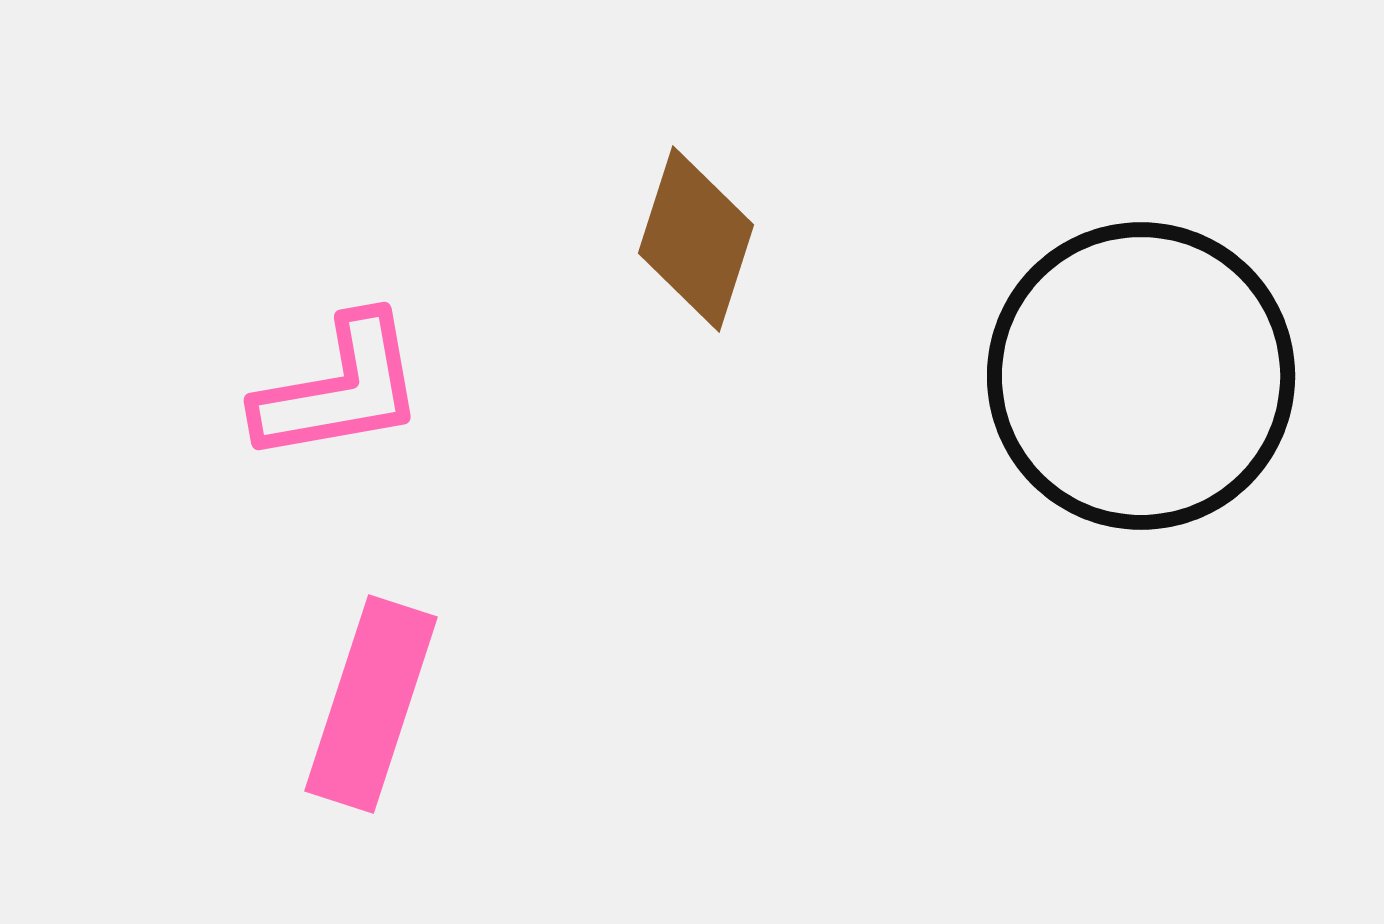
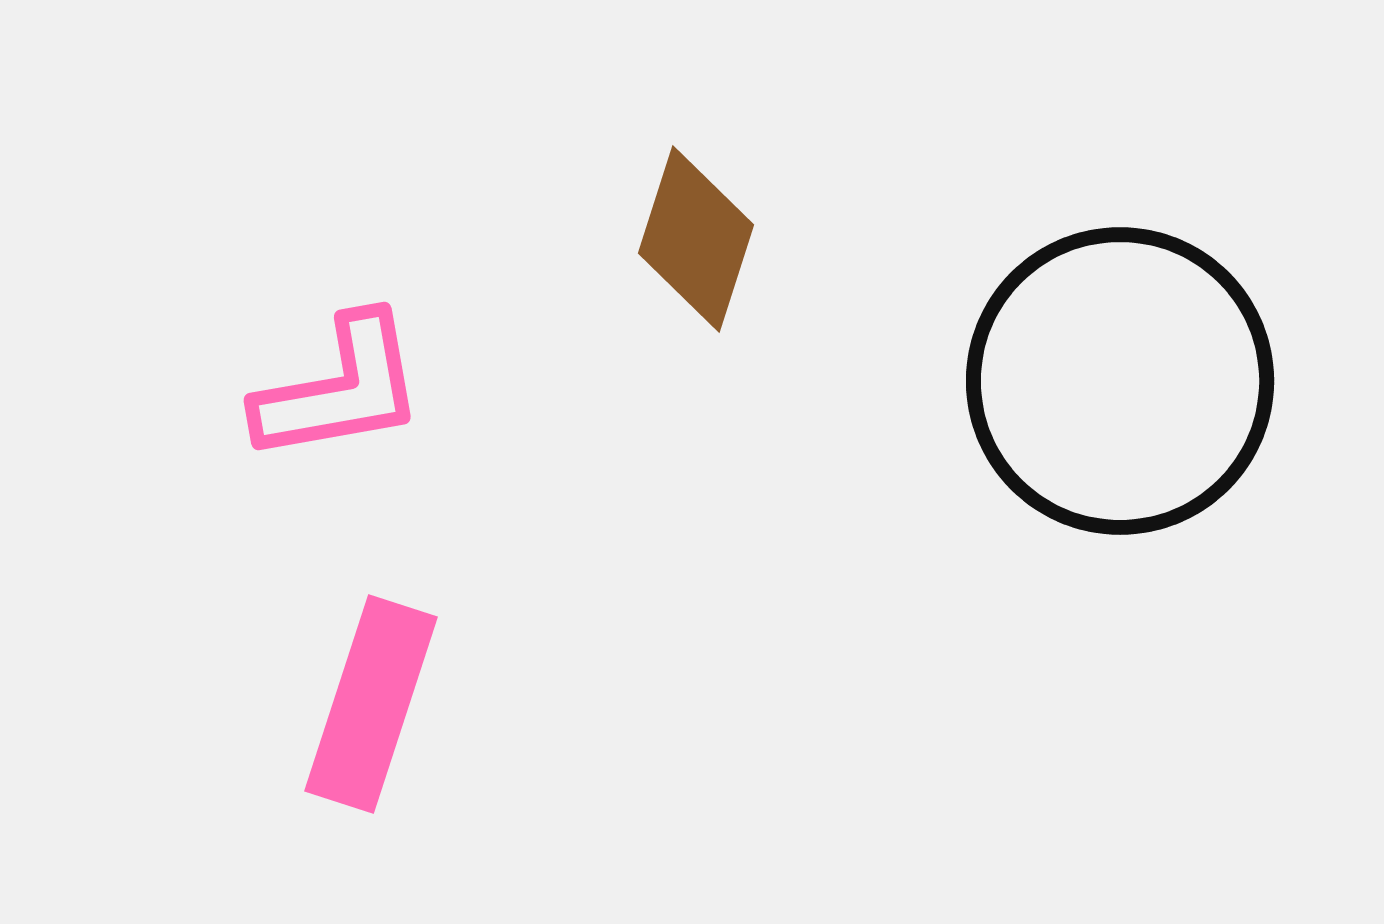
black circle: moved 21 px left, 5 px down
